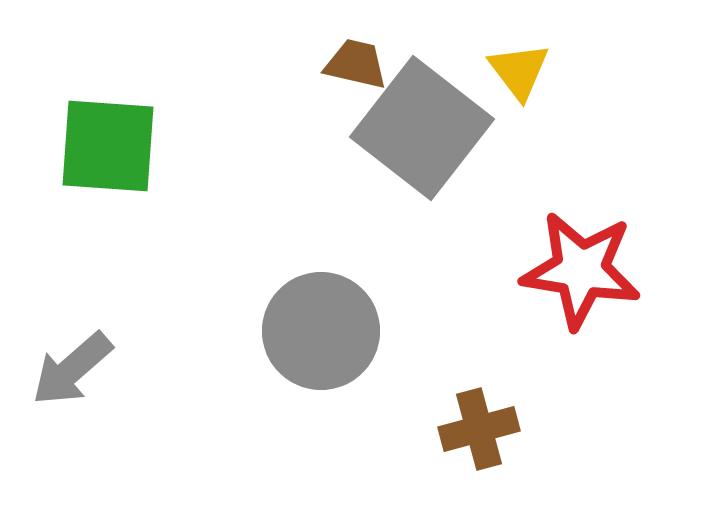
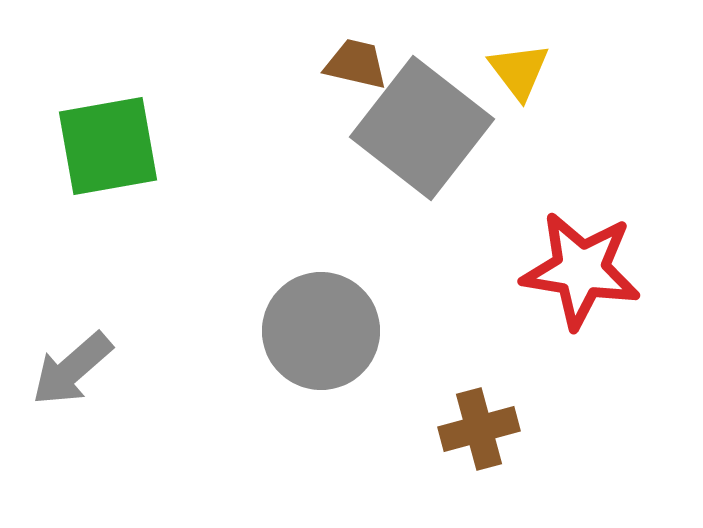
green square: rotated 14 degrees counterclockwise
